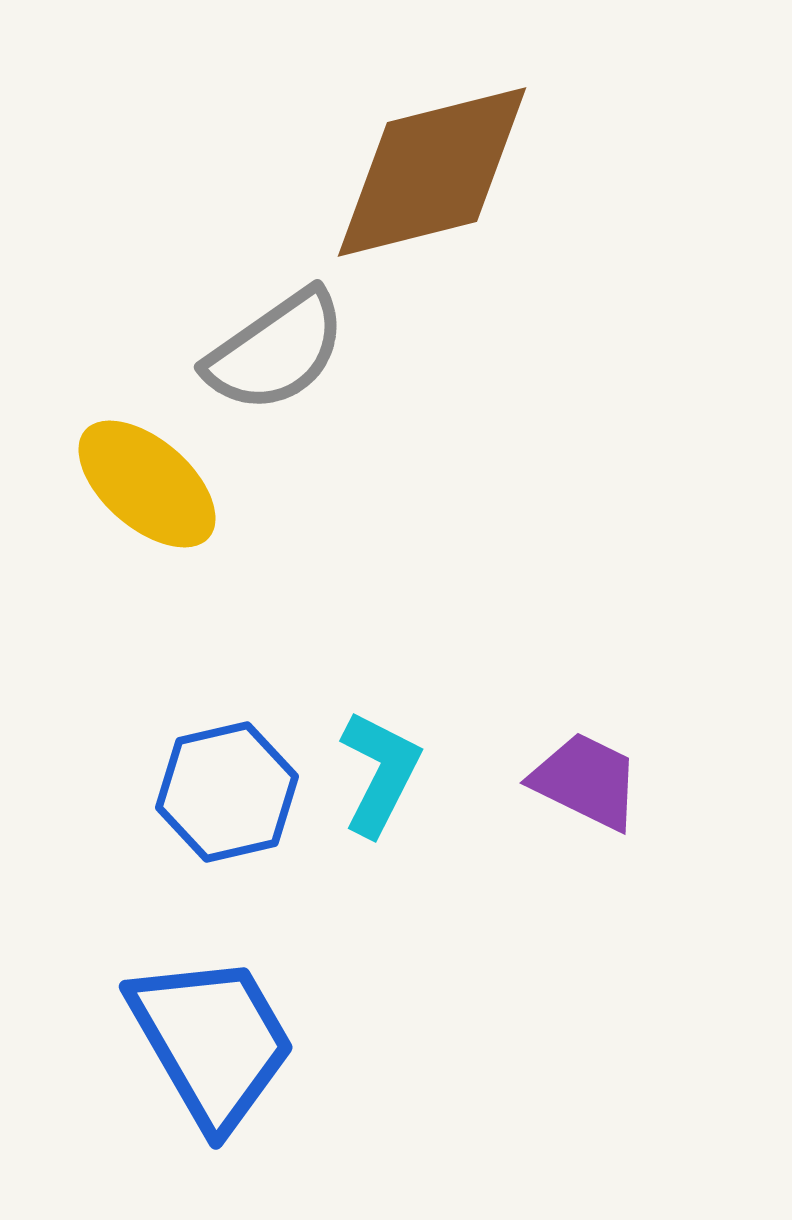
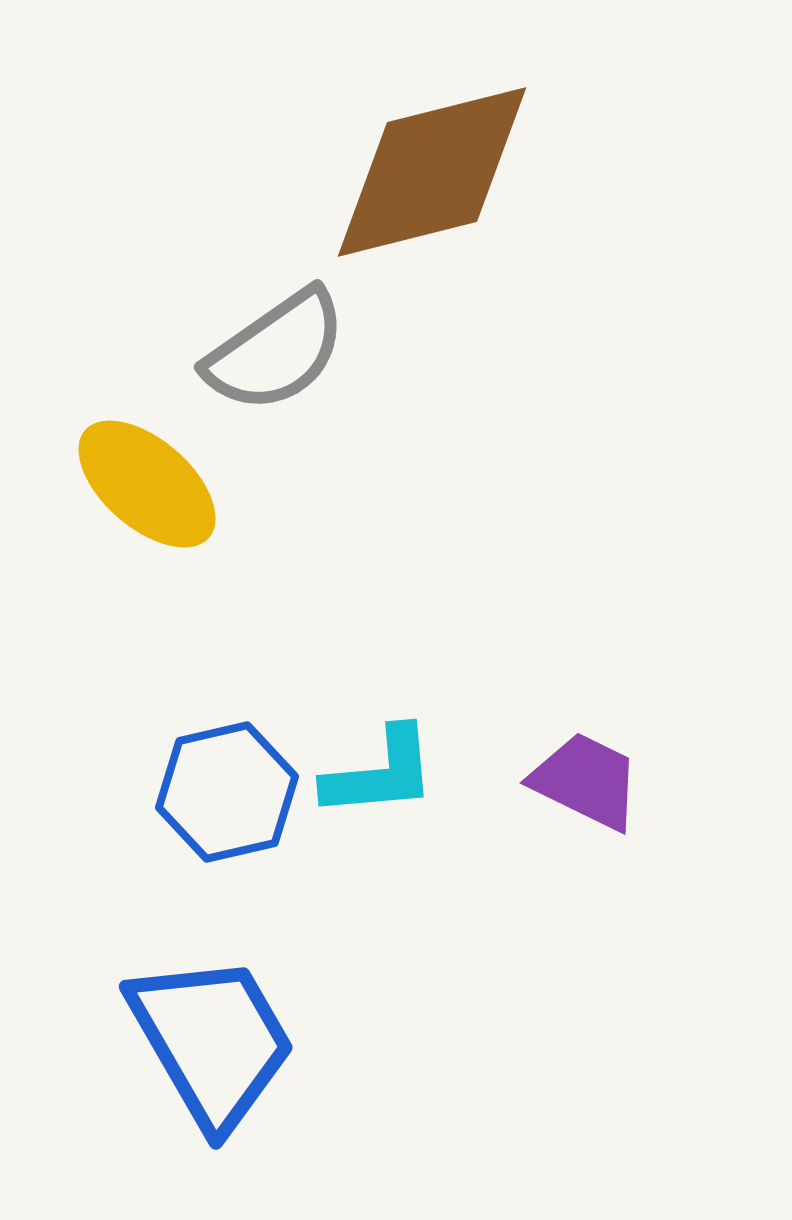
cyan L-shape: rotated 58 degrees clockwise
